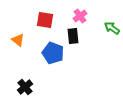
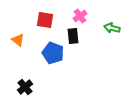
green arrow: rotated 21 degrees counterclockwise
